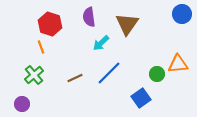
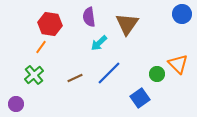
red hexagon: rotated 10 degrees counterclockwise
cyan arrow: moved 2 px left
orange line: rotated 56 degrees clockwise
orange triangle: rotated 50 degrees clockwise
blue square: moved 1 px left
purple circle: moved 6 px left
